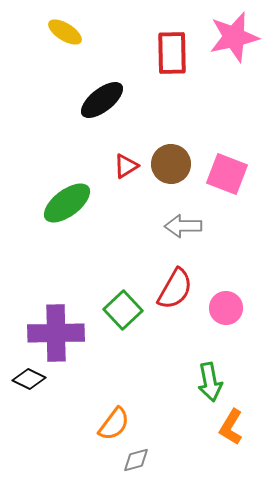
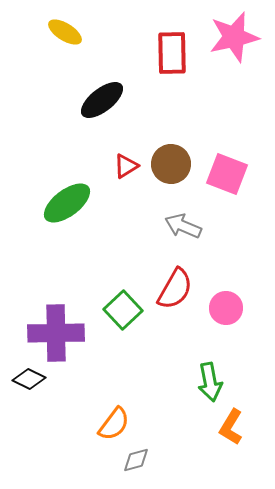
gray arrow: rotated 24 degrees clockwise
